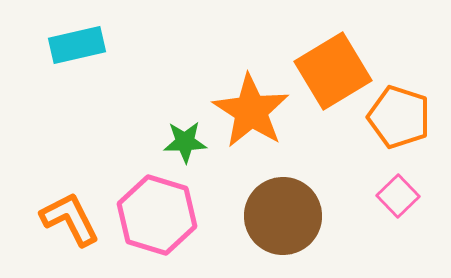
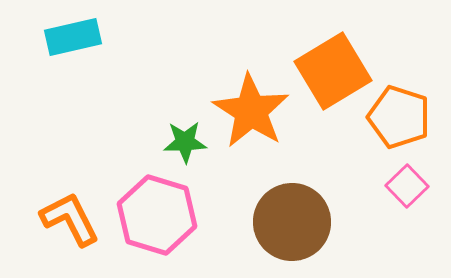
cyan rectangle: moved 4 px left, 8 px up
pink square: moved 9 px right, 10 px up
brown circle: moved 9 px right, 6 px down
